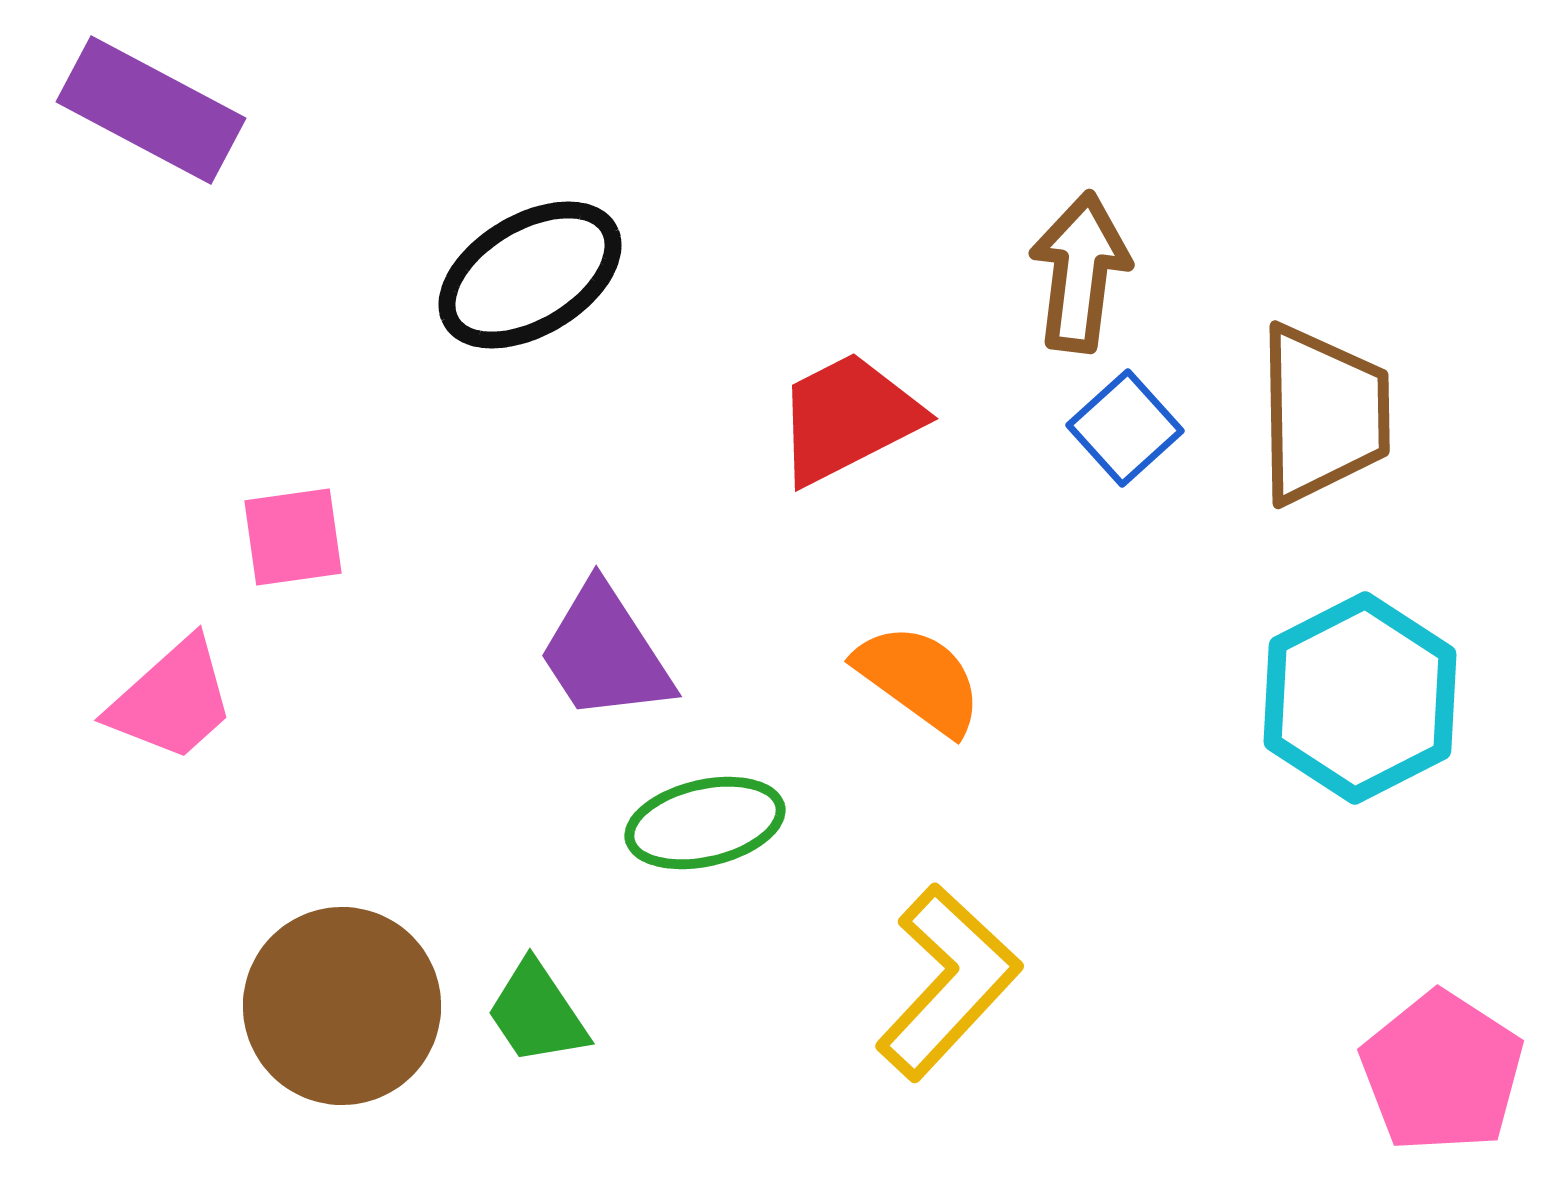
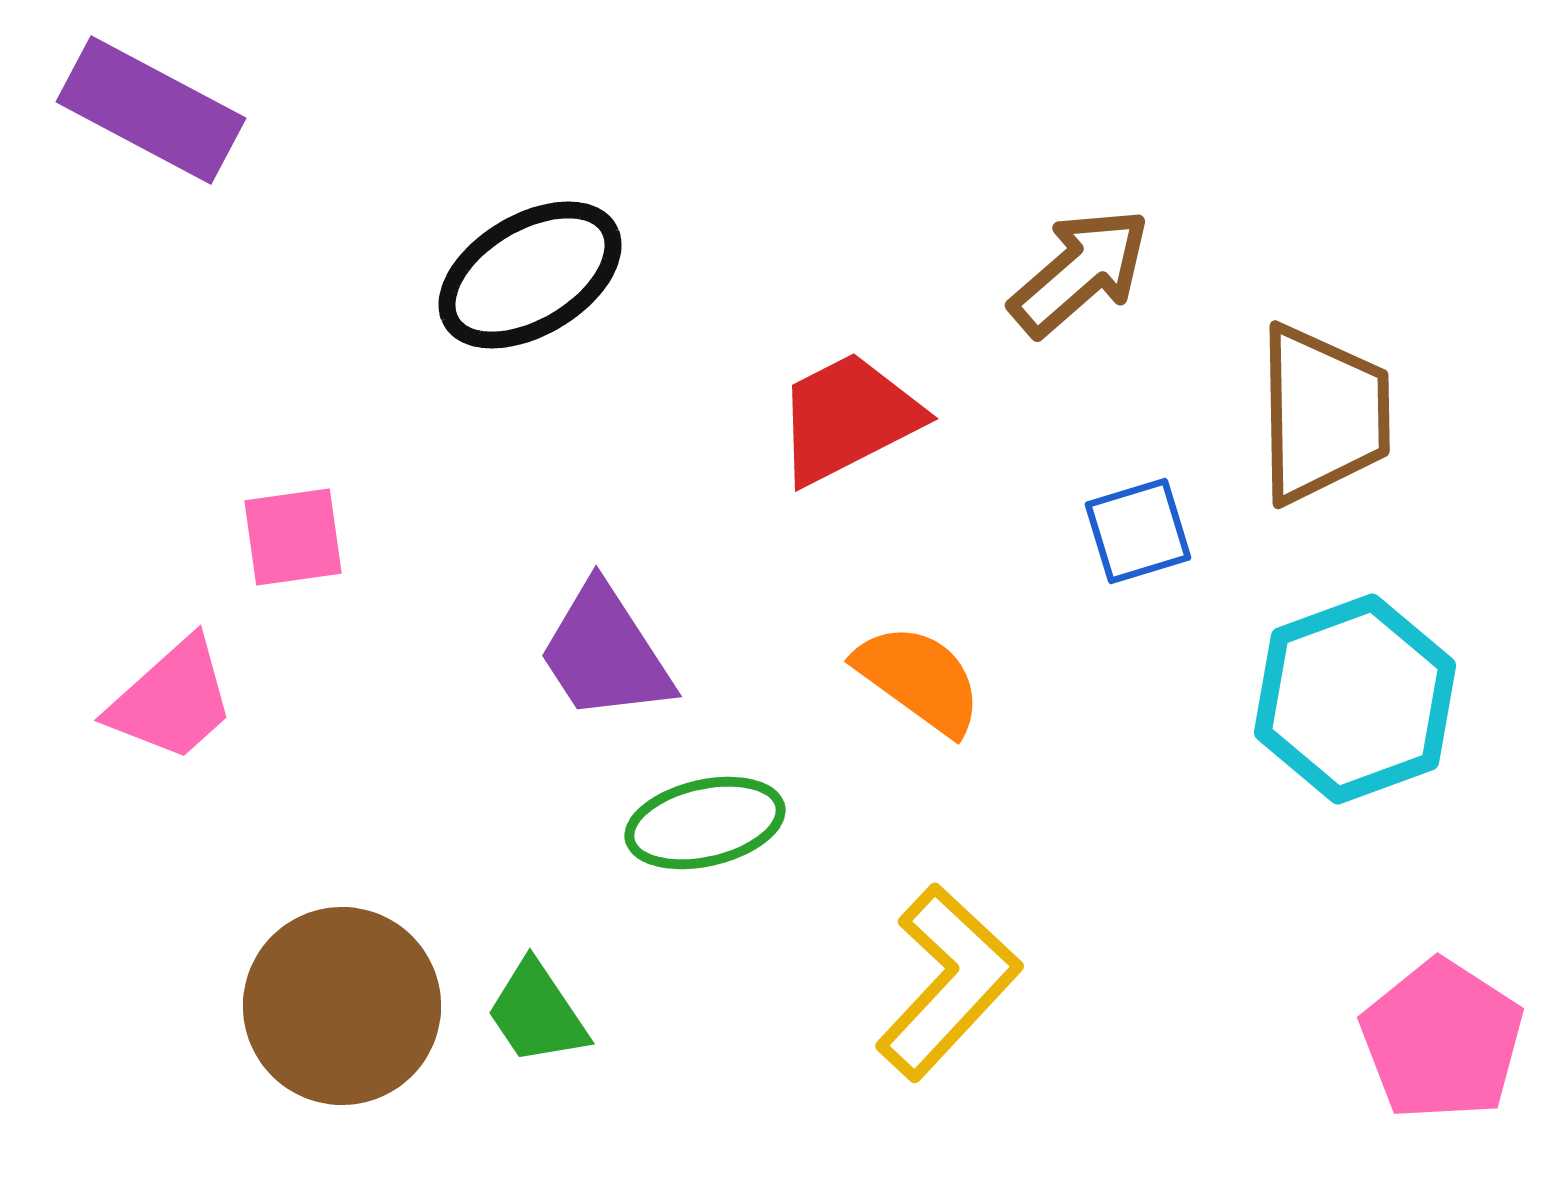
brown arrow: rotated 42 degrees clockwise
blue square: moved 13 px right, 103 px down; rotated 25 degrees clockwise
cyan hexagon: moved 5 px left, 1 px down; rotated 7 degrees clockwise
pink pentagon: moved 32 px up
